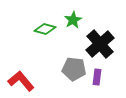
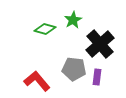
red L-shape: moved 16 px right
